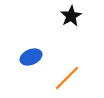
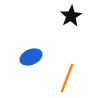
orange line: rotated 24 degrees counterclockwise
